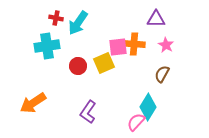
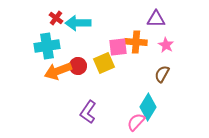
red cross: rotated 24 degrees clockwise
cyan arrow: rotated 55 degrees clockwise
orange cross: moved 2 px right, 2 px up
orange arrow: moved 25 px right, 32 px up; rotated 12 degrees clockwise
